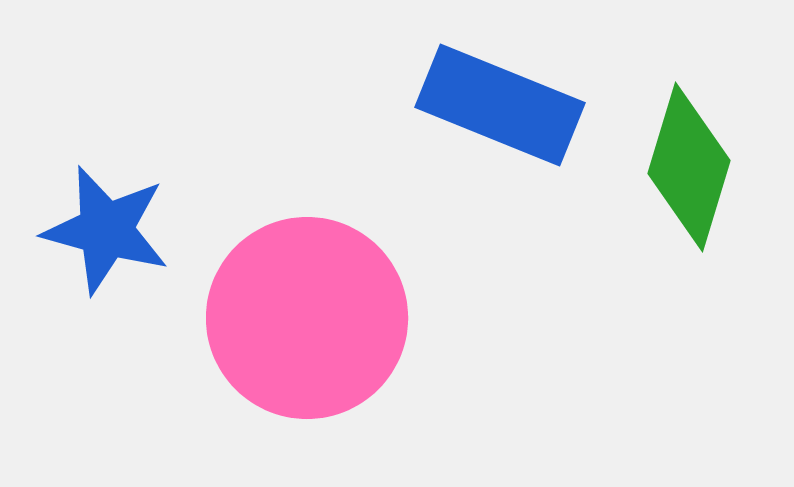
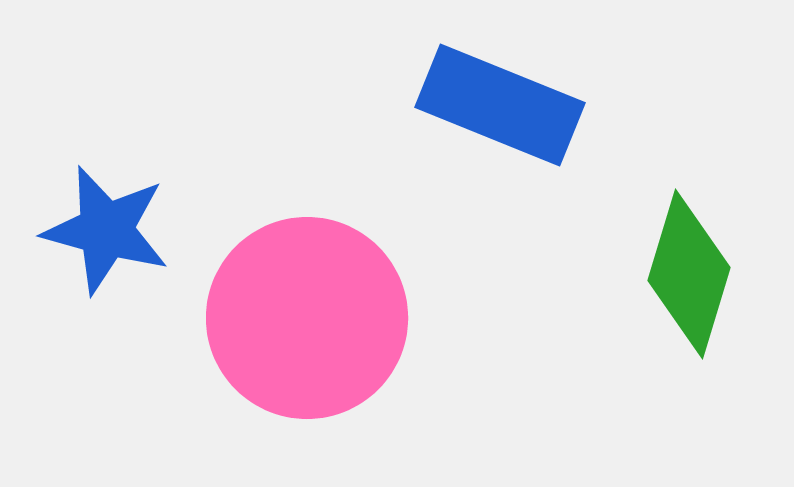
green diamond: moved 107 px down
